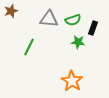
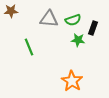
brown star: rotated 16 degrees clockwise
green star: moved 2 px up
green line: rotated 48 degrees counterclockwise
